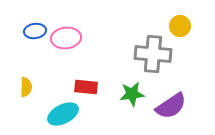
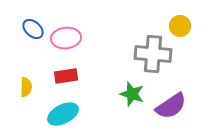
blue ellipse: moved 2 px left, 2 px up; rotated 50 degrees clockwise
red rectangle: moved 20 px left, 11 px up; rotated 15 degrees counterclockwise
green star: rotated 25 degrees clockwise
